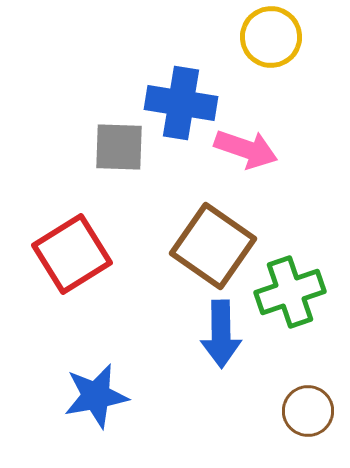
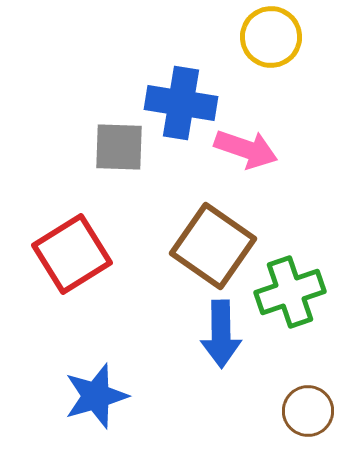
blue star: rotated 6 degrees counterclockwise
